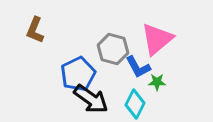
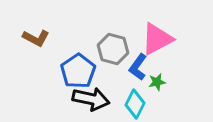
brown L-shape: moved 1 px right, 8 px down; rotated 84 degrees counterclockwise
pink triangle: rotated 12 degrees clockwise
blue L-shape: rotated 64 degrees clockwise
blue pentagon: moved 3 px up; rotated 8 degrees counterclockwise
green star: rotated 12 degrees counterclockwise
black arrow: rotated 24 degrees counterclockwise
